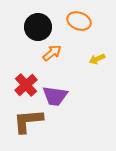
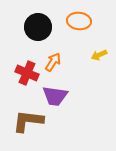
orange ellipse: rotated 15 degrees counterclockwise
orange arrow: moved 1 px right, 9 px down; rotated 18 degrees counterclockwise
yellow arrow: moved 2 px right, 4 px up
red cross: moved 1 px right, 12 px up; rotated 25 degrees counterclockwise
brown L-shape: rotated 12 degrees clockwise
